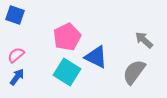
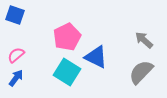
gray semicircle: moved 7 px right; rotated 8 degrees clockwise
blue arrow: moved 1 px left, 1 px down
